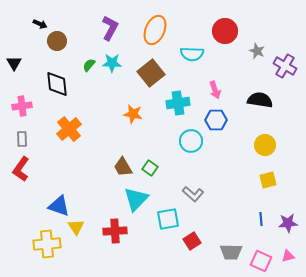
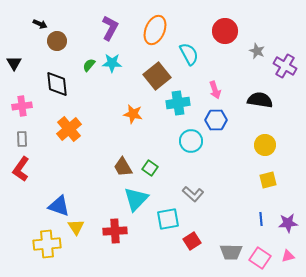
cyan semicircle: moved 3 px left; rotated 120 degrees counterclockwise
brown square: moved 6 px right, 3 px down
pink square: moved 1 px left, 3 px up; rotated 10 degrees clockwise
